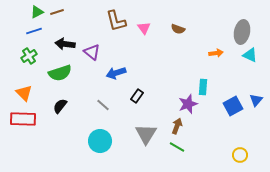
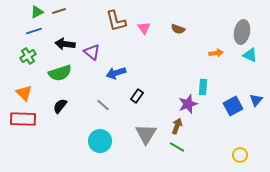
brown line: moved 2 px right, 1 px up
green cross: moved 1 px left
